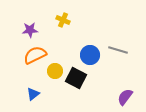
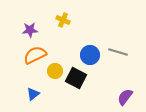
gray line: moved 2 px down
